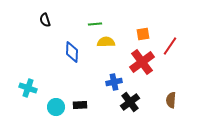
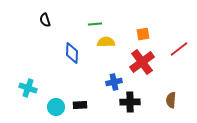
red line: moved 9 px right, 3 px down; rotated 18 degrees clockwise
blue diamond: moved 1 px down
black cross: rotated 36 degrees clockwise
